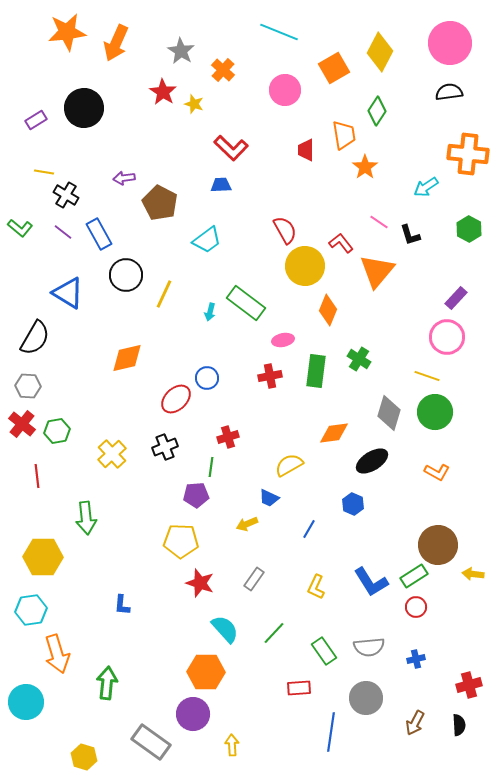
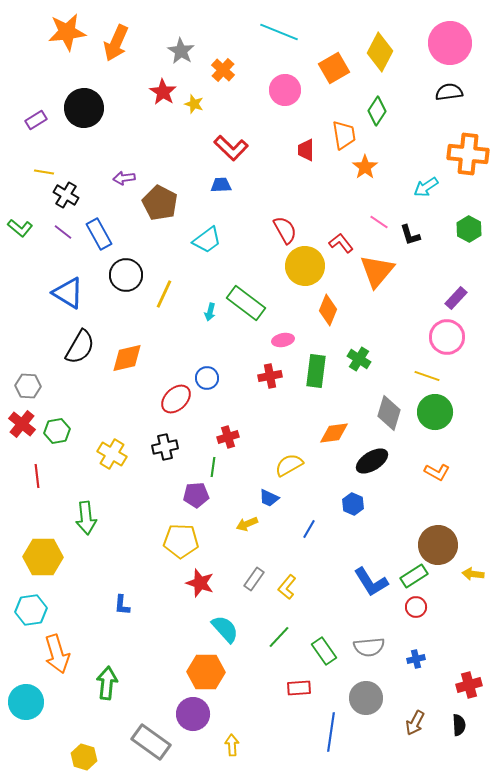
black semicircle at (35, 338): moved 45 px right, 9 px down
black cross at (165, 447): rotated 10 degrees clockwise
yellow cross at (112, 454): rotated 16 degrees counterclockwise
green line at (211, 467): moved 2 px right
yellow L-shape at (316, 587): moved 29 px left; rotated 15 degrees clockwise
green line at (274, 633): moved 5 px right, 4 px down
